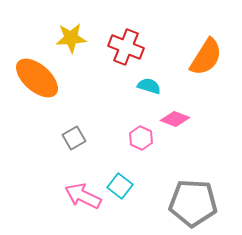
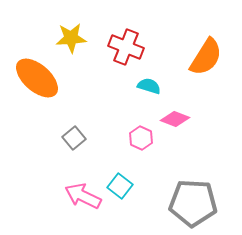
gray square: rotated 10 degrees counterclockwise
